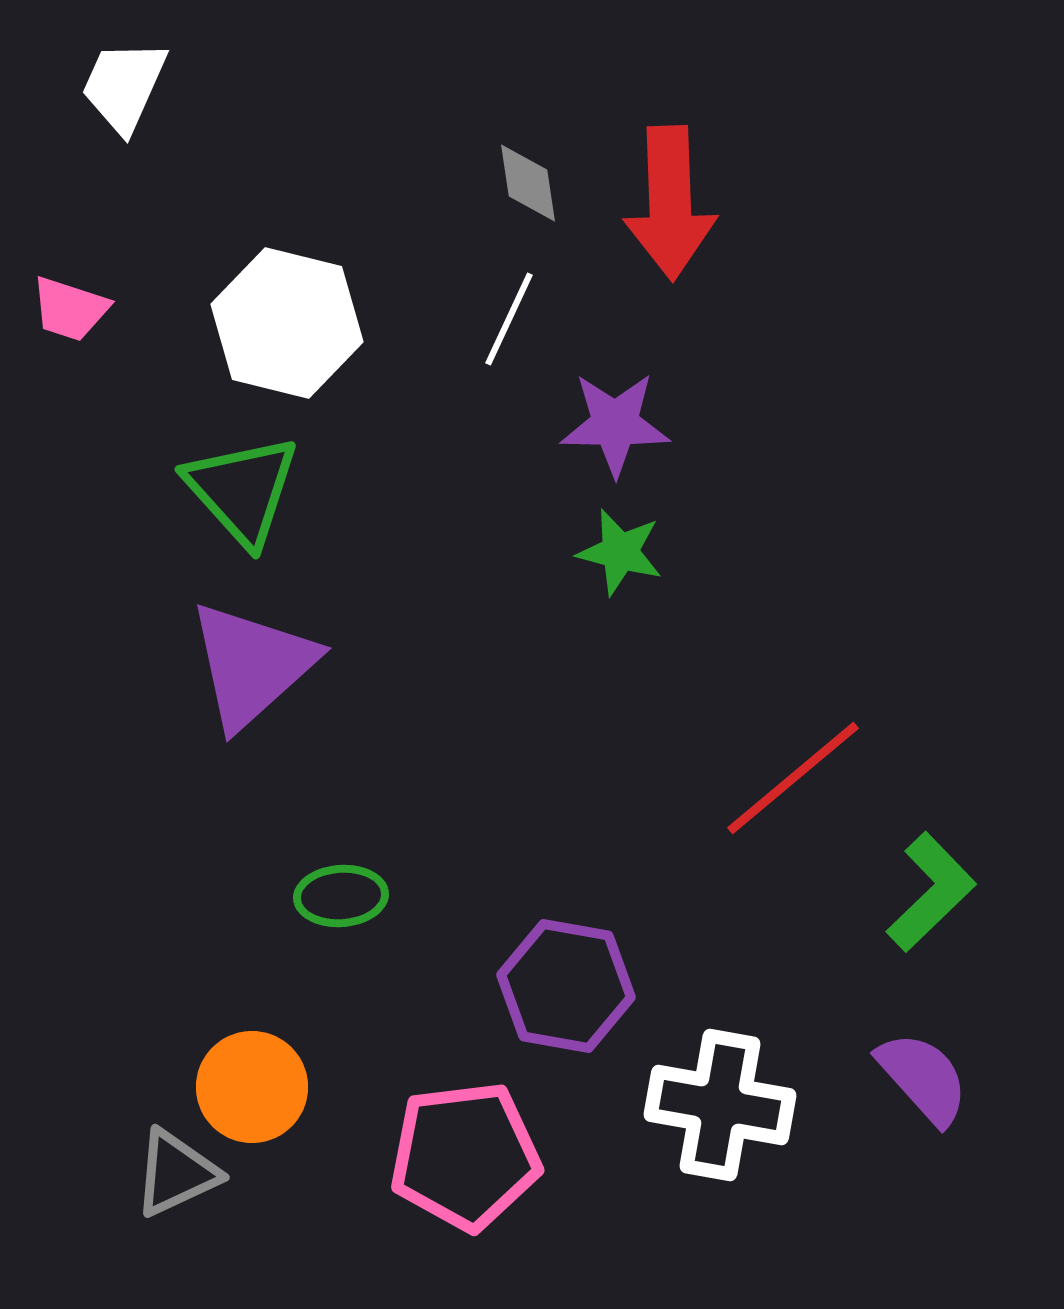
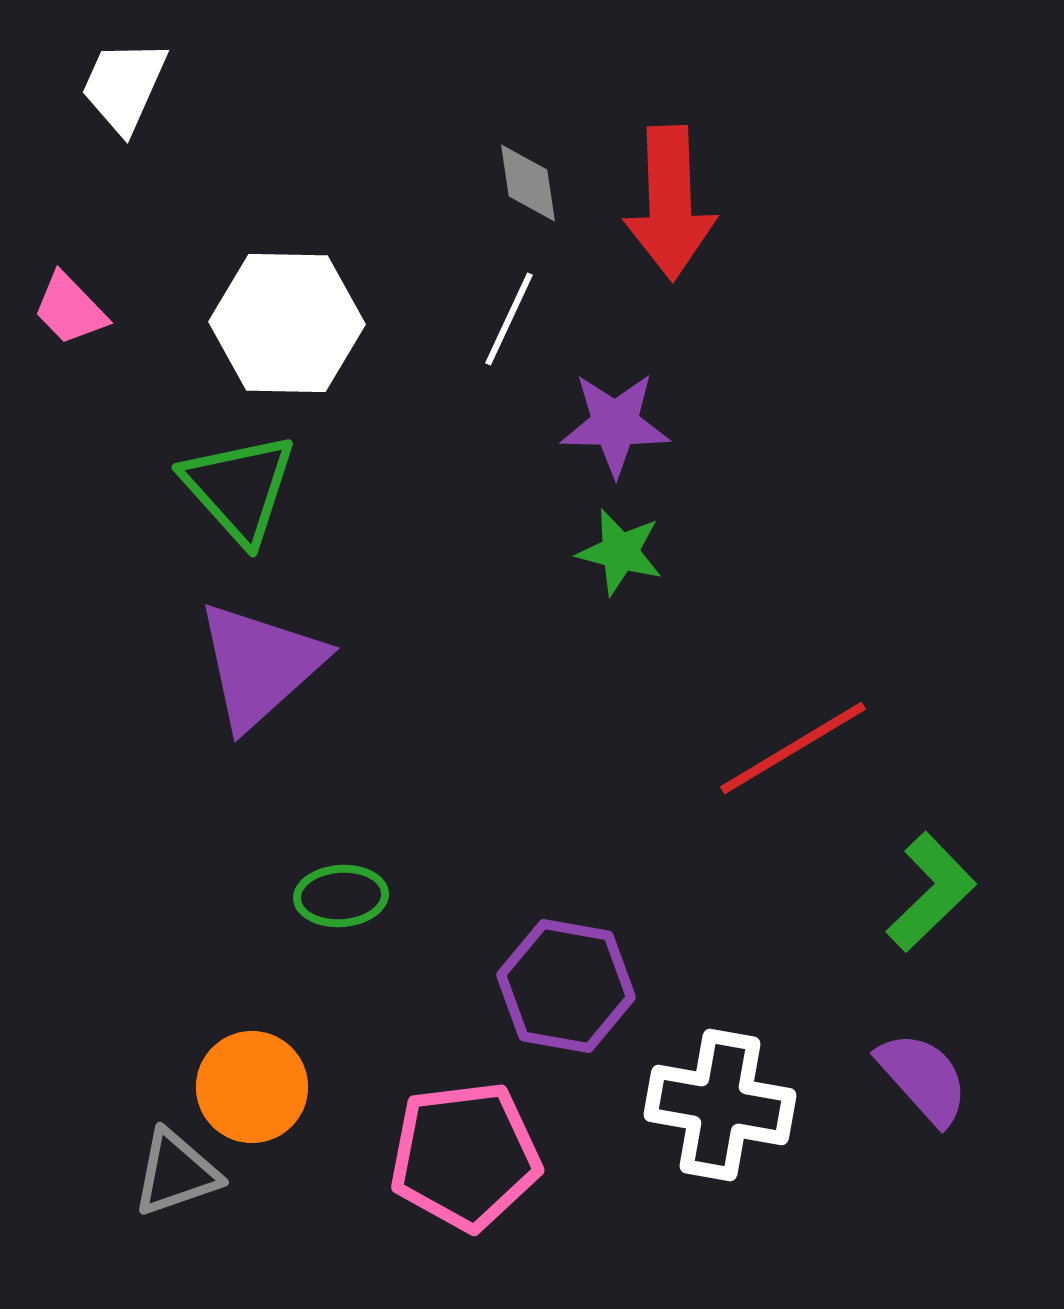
pink trapezoid: rotated 28 degrees clockwise
white hexagon: rotated 13 degrees counterclockwise
green triangle: moved 3 px left, 2 px up
purple triangle: moved 8 px right
red line: moved 30 px up; rotated 9 degrees clockwise
gray triangle: rotated 6 degrees clockwise
